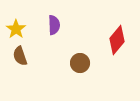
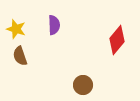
yellow star: rotated 18 degrees counterclockwise
brown circle: moved 3 px right, 22 px down
